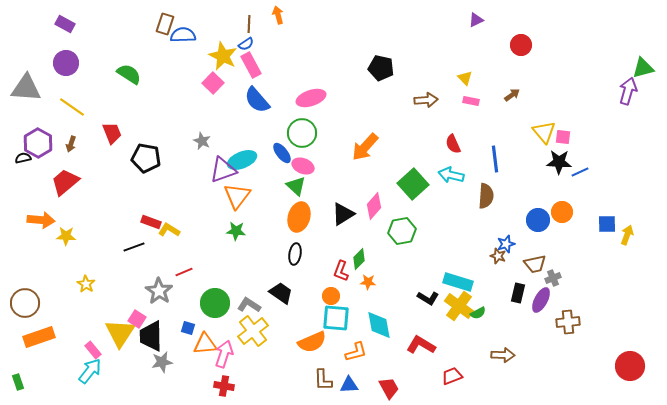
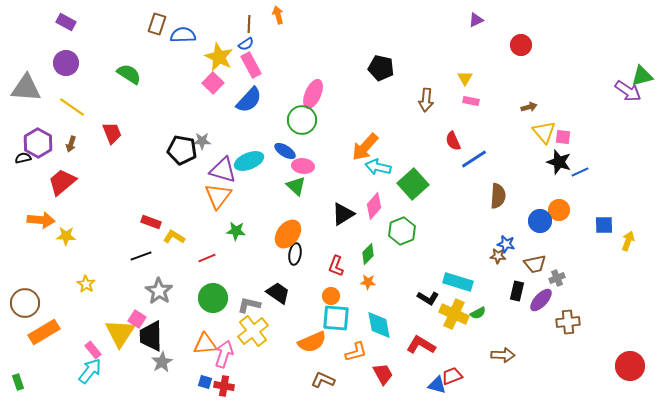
purple rectangle at (65, 24): moved 1 px right, 2 px up
brown rectangle at (165, 24): moved 8 px left
yellow star at (223, 56): moved 4 px left, 1 px down
green triangle at (643, 68): moved 1 px left, 8 px down
yellow triangle at (465, 78): rotated 14 degrees clockwise
purple arrow at (628, 91): rotated 108 degrees clockwise
brown arrow at (512, 95): moved 17 px right, 12 px down; rotated 21 degrees clockwise
pink ellipse at (311, 98): moved 2 px right, 4 px up; rotated 48 degrees counterclockwise
blue semicircle at (257, 100): moved 8 px left; rotated 96 degrees counterclockwise
brown arrow at (426, 100): rotated 100 degrees clockwise
green circle at (302, 133): moved 13 px up
gray star at (202, 141): rotated 24 degrees counterclockwise
red semicircle at (453, 144): moved 3 px up
blue ellipse at (282, 153): moved 3 px right, 2 px up; rotated 20 degrees counterclockwise
black pentagon at (146, 158): moved 36 px right, 8 px up
blue line at (495, 159): moved 21 px left; rotated 64 degrees clockwise
cyan ellipse at (242, 160): moved 7 px right, 1 px down
black star at (559, 162): rotated 15 degrees clockwise
pink ellipse at (303, 166): rotated 15 degrees counterclockwise
purple triangle at (223, 170): rotated 36 degrees clockwise
cyan arrow at (451, 175): moved 73 px left, 8 px up
red trapezoid at (65, 182): moved 3 px left
orange triangle at (237, 196): moved 19 px left
brown semicircle at (486, 196): moved 12 px right
orange circle at (562, 212): moved 3 px left, 2 px up
orange ellipse at (299, 217): moved 11 px left, 17 px down; rotated 20 degrees clockwise
blue circle at (538, 220): moved 2 px right, 1 px down
blue square at (607, 224): moved 3 px left, 1 px down
yellow L-shape at (169, 230): moved 5 px right, 7 px down
green hexagon at (402, 231): rotated 12 degrees counterclockwise
yellow arrow at (627, 235): moved 1 px right, 6 px down
blue star at (506, 244): rotated 30 degrees clockwise
black line at (134, 247): moved 7 px right, 9 px down
brown star at (498, 256): rotated 14 degrees counterclockwise
green diamond at (359, 259): moved 9 px right, 5 px up
red L-shape at (341, 271): moved 5 px left, 5 px up
red line at (184, 272): moved 23 px right, 14 px up
gray cross at (553, 278): moved 4 px right
black trapezoid at (281, 293): moved 3 px left
black rectangle at (518, 293): moved 1 px left, 2 px up
purple ellipse at (541, 300): rotated 15 degrees clockwise
green circle at (215, 303): moved 2 px left, 5 px up
gray L-shape at (249, 305): rotated 20 degrees counterclockwise
yellow cross at (459, 306): moved 5 px left, 8 px down; rotated 12 degrees counterclockwise
blue square at (188, 328): moved 17 px right, 54 px down
orange rectangle at (39, 337): moved 5 px right, 5 px up; rotated 12 degrees counterclockwise
gray star at (162, 362): rotated 20 degrees counterclockwise
brown L-shape at (323, 380): rotated 115 degrees clockwise
blue triangle at (349, 385): moved 88 px right; rotated 18 degrees clockwise
red trapezoid at (389, 388): moved 6 px left, 14 px up
